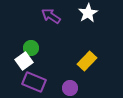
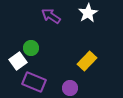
white square: moved 6 px left
